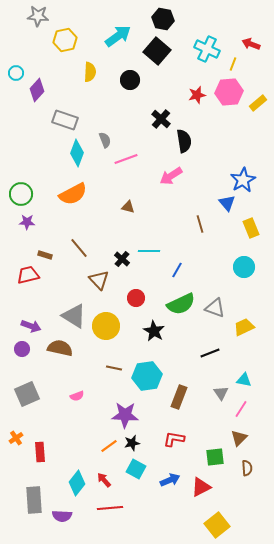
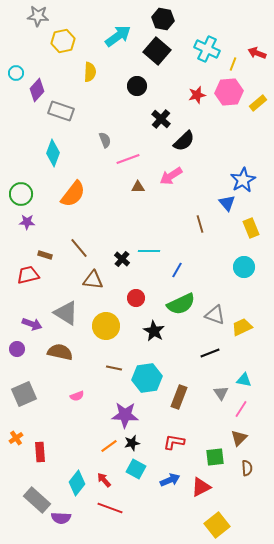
yellow hexagon at (65, 40): moved 2 px left, 1 px down
red arrow at (251, 44): moved 6 px right, 9 px down
black circle at (130, 80): moved 7 px right, 6 px down
gray rectangle at (65, 120): moved 4 px left, 9 px up
black semicircle at (184, 141): rotated 55 degrees clockwise
cyan diamond at (77, 153): moved 24 px left
pink line at (126, 159): moved 2 px right
orange semicircle at (73, 194): rotated 24 degrees counterclockwise
brown triangle at (128, 207): moved 10 px right, 20 px up; rotated 16 degrees counterclockwise
brown triangle at (99, 280): moved 6 px left; rotated 40 degrees counterclockwise
gray triangle at (215, 308): moved 7 px down
gray triangle at (74, 316): moved 8 px left, 3 px up
purple arrow at (31, 326): moved 1 px right, 2 px up
yellow trapezoid at (244, 327): moved 2 px left
brown semicircle at (60, 348): moved 4 px down
purple circle at (22, 349): moved 5 px left
cyan hexagon at (147, 376): moved 2 px down
gray square at (27, 394): moved 3 px left
red L-shape at (174, 439): moved 3 px down
gray rectangle at (34, 500): moved 3 px right; rotated 44 degrees counterclockwise
red line at (110, 508): rotated 25 degrees clockwise
purple semicircle at (62, 516): moved 1 px left, 2 px down
